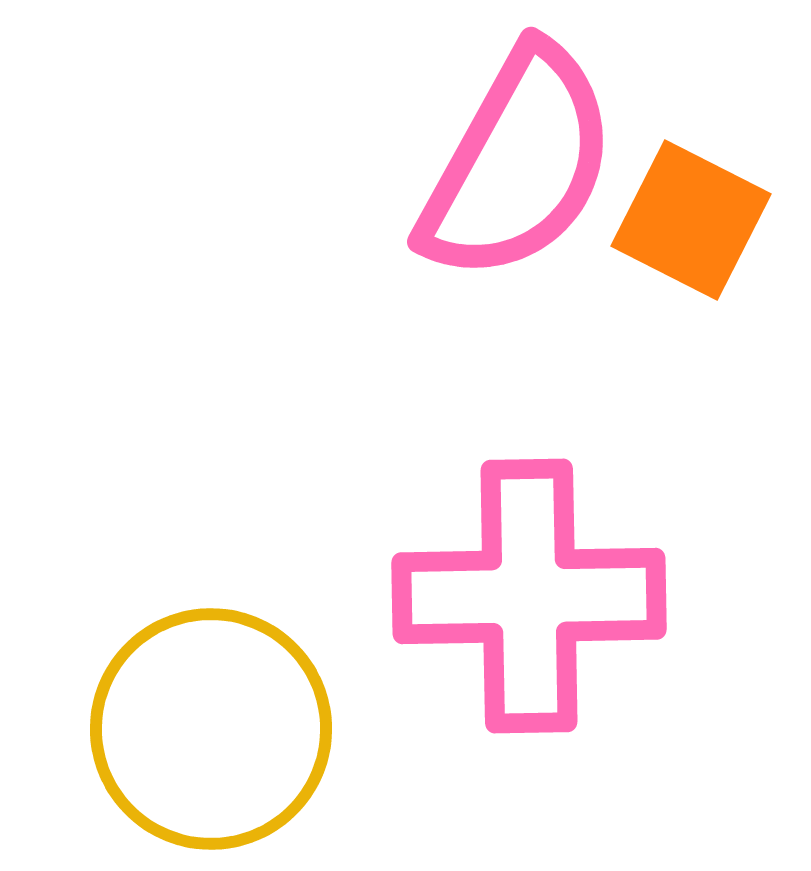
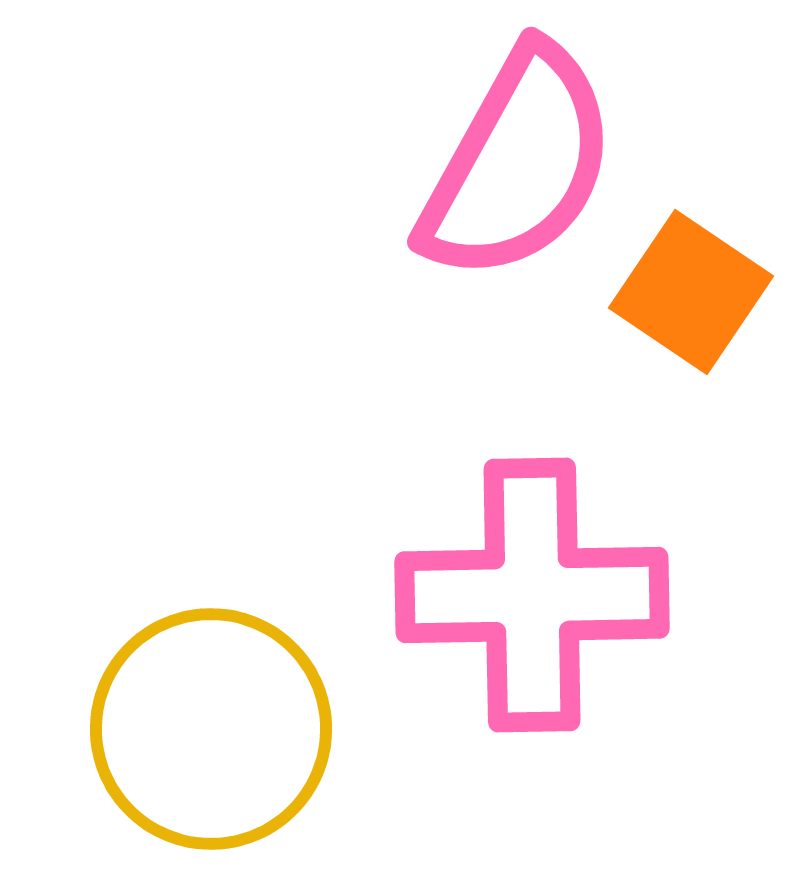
orange square: moved 72 px down; rotated 7 degrees clockwise
pink cross: moved 3 px right, 1 px up
